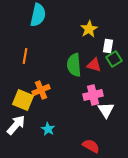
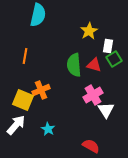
yellow star: moved 2 px down
pink cross: rotated 18 degrees counterclockwise
